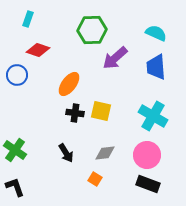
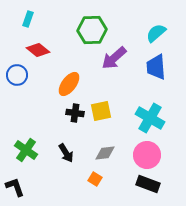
cyan semicircle: rotated 65 degrees counterclockwise
red diamond: rotated 20 degrees clockwise
purple arrow: moved 1 px left
yellow square: rotated 25 degrees counterclockwise
cyan cross: moved 3 px left, 2 px down
green cross: moved 11 px right
